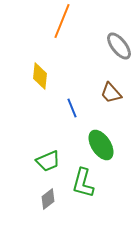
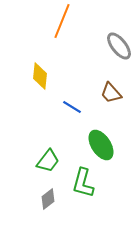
blue line: moved 1 px up; rotated 36 degrees counterclockwise
green trapezoid: rotated 30 degrees counterclockwise
